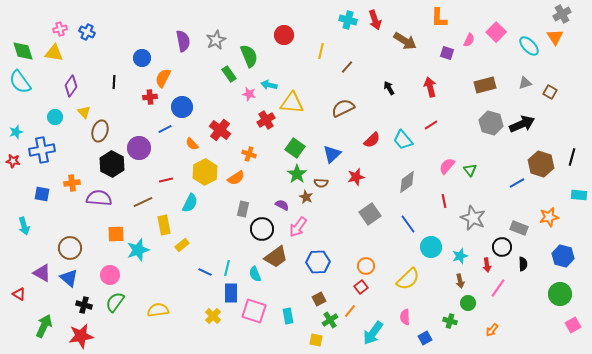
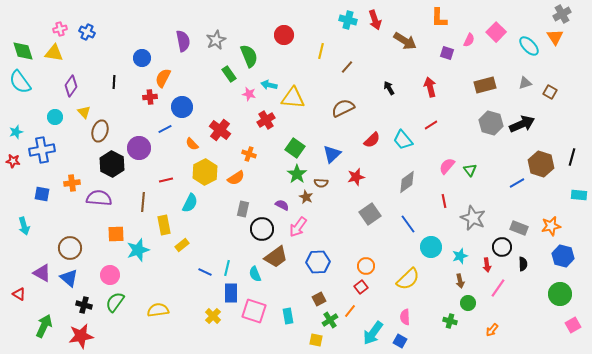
yellow triangle at (292, 103): moved 1 px right, 5 px up
brown line at (143, 202): rotated 60 degrees counterclockwise
orange star at (549, 217): moved 2 px right, 9 px down
blue square at (425, 338): moved 25 px left, 3 px down; rotated 32 degrees counterclockwise
